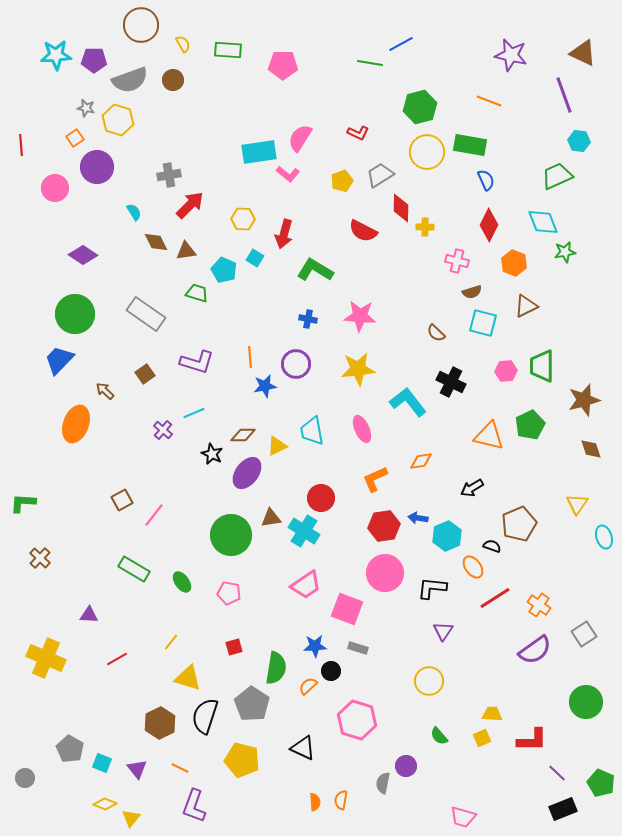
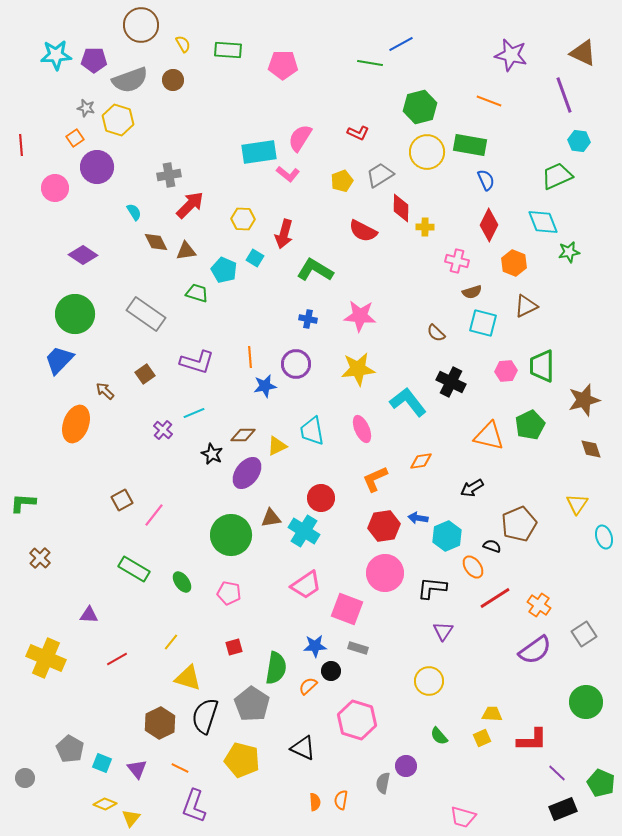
green star at (565, 252): moved 4 px right
